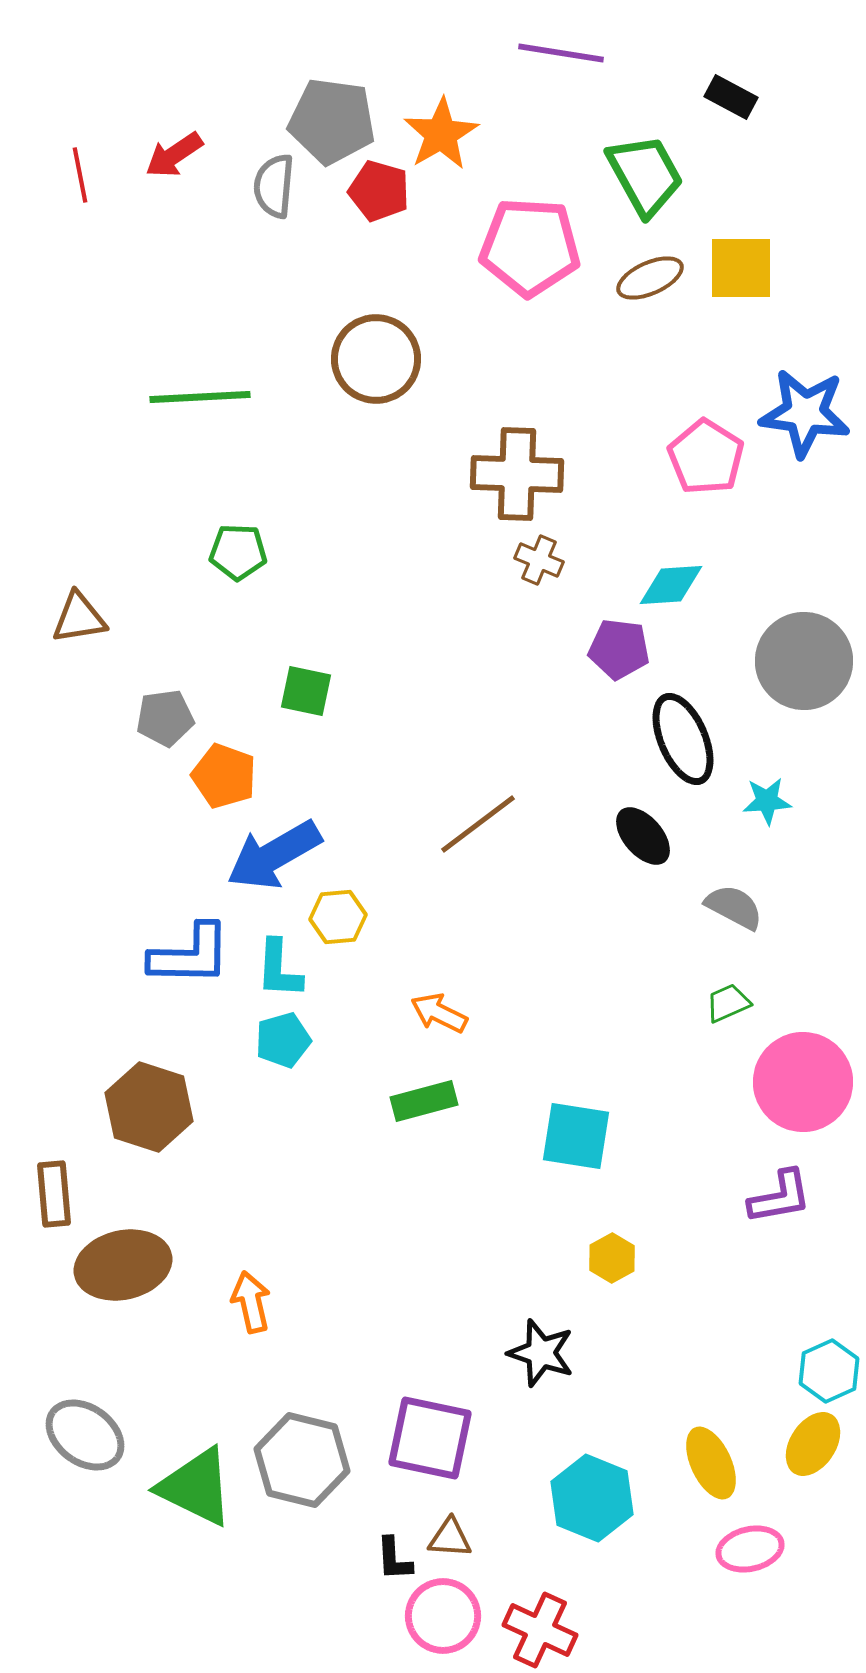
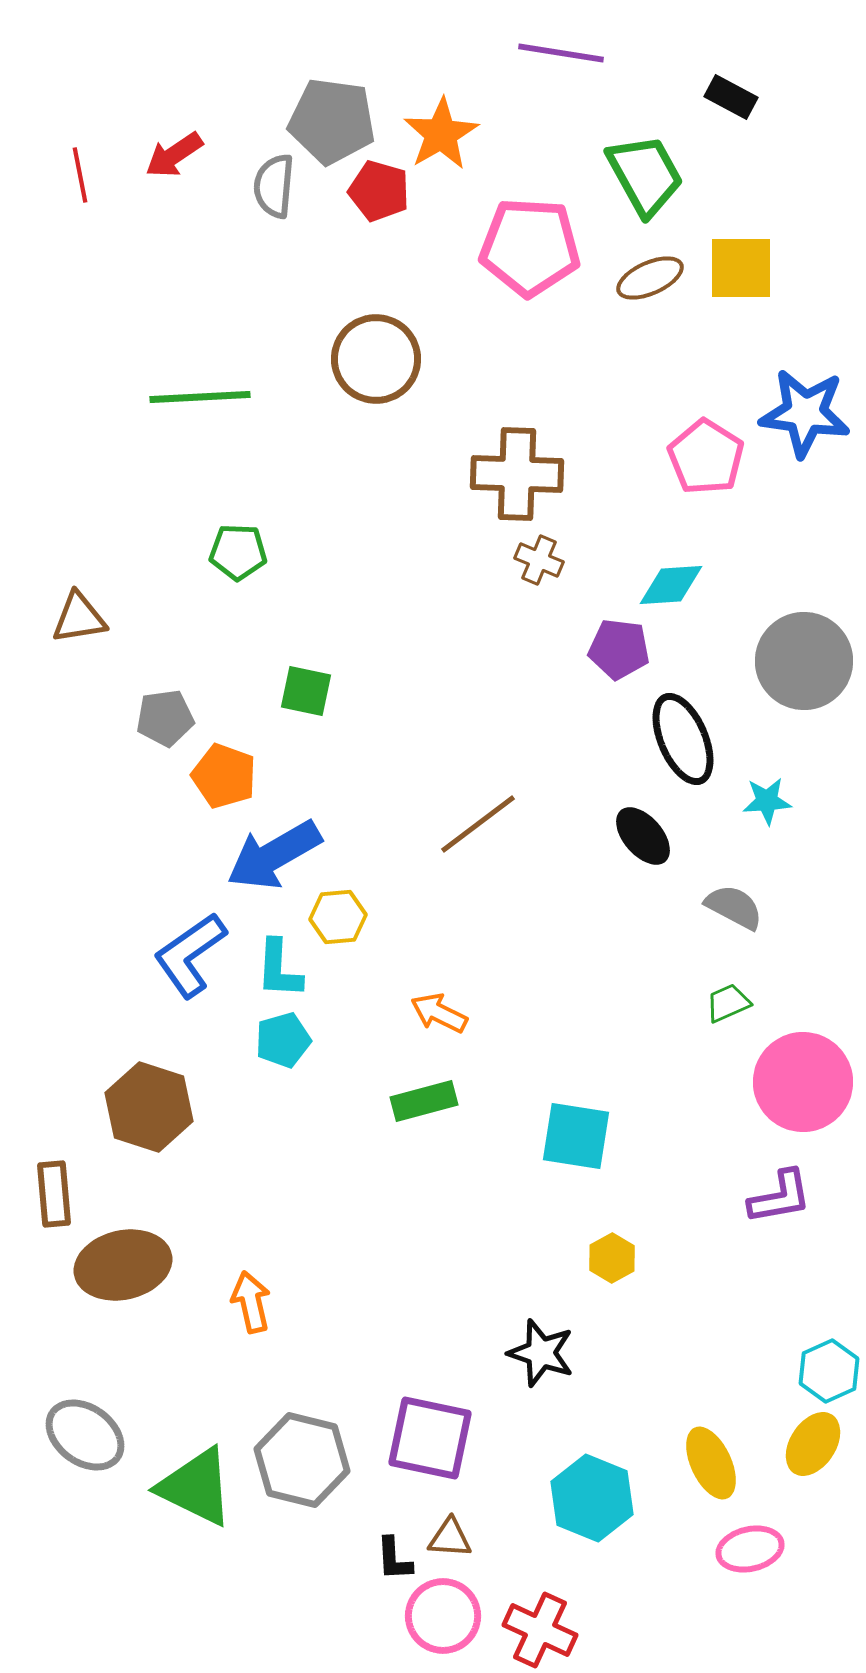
blue L-shape at (190, 955): rotated 144 degrees clockwise
